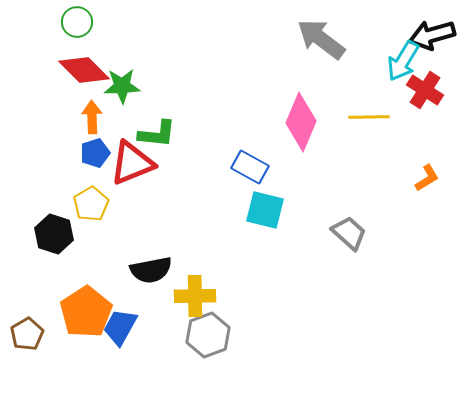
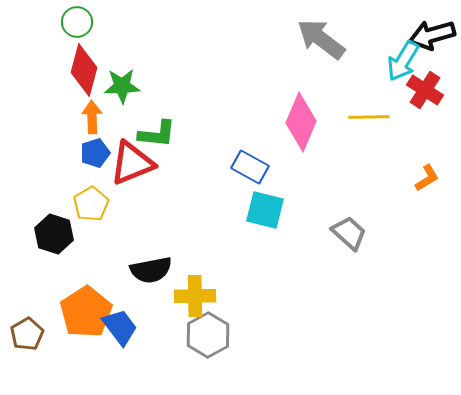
red diamond: rotated 60 degrees clockwise
blue trapezoid: rotated 114 degrees clockwise
gray hexagon: rotated 9 degrees counterclockwise
